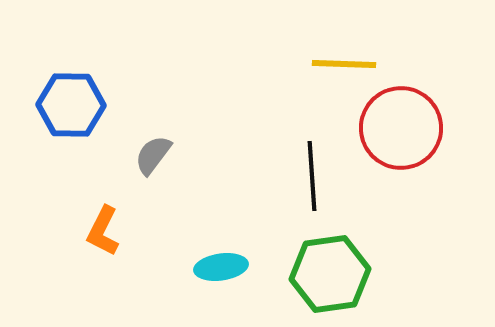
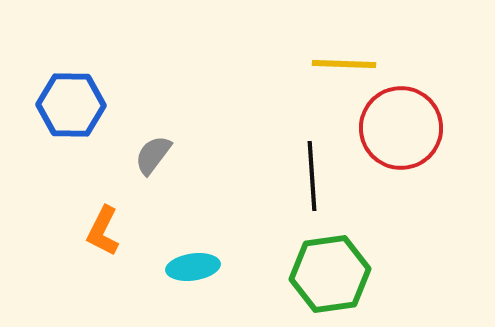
cyan ellipse: moved 28 px left
